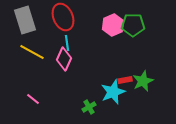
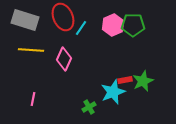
gray rectangle: rotated 56 degrees counterclockwise
cyan line: moved 14 px right, 15 px up; rotated 42 degrees clockwise
yellow line: moved 1 px left, 2 px up; rotated 25 degrees counterclockwise
pink line: rotated 64 degrees clockwise
